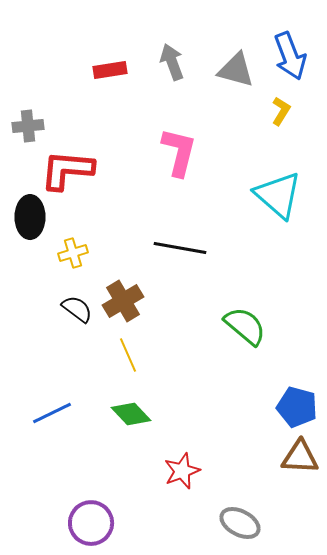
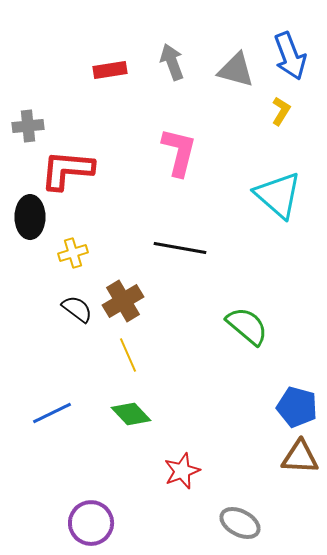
green semicircle: moved 2 px right
